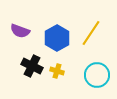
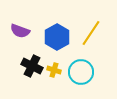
blue hexagon: moved 1 px up
yellow cross: moved 3 px left, 1 px up
cyan circle: moved 16 px left, 3 px up
